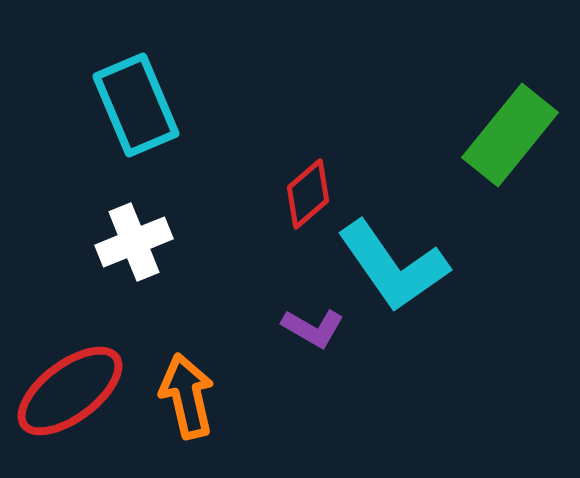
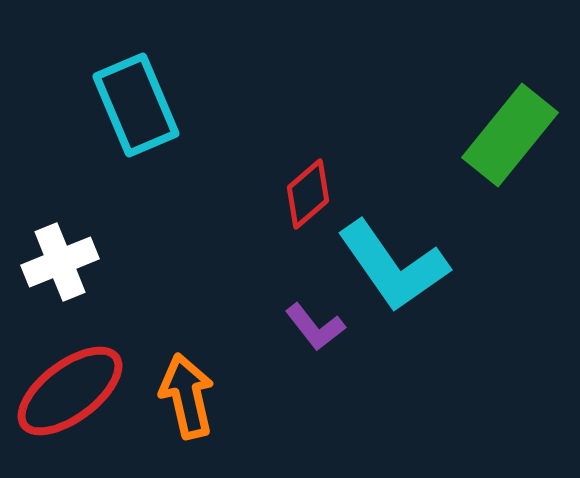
white cross: moved 74 px left, 20 px down
purple L-shape: moved 2 px right, 1 px up; rotated 22 degrees clockwise
